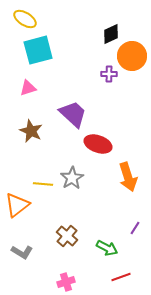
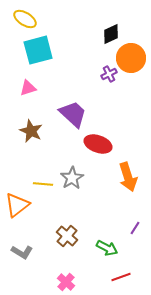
orange circle: moved 1 px left, 2 px down
purple cross: rotated 28 degrees counterclockwise
pink cross: rotated 30 degrees counterclockwise
